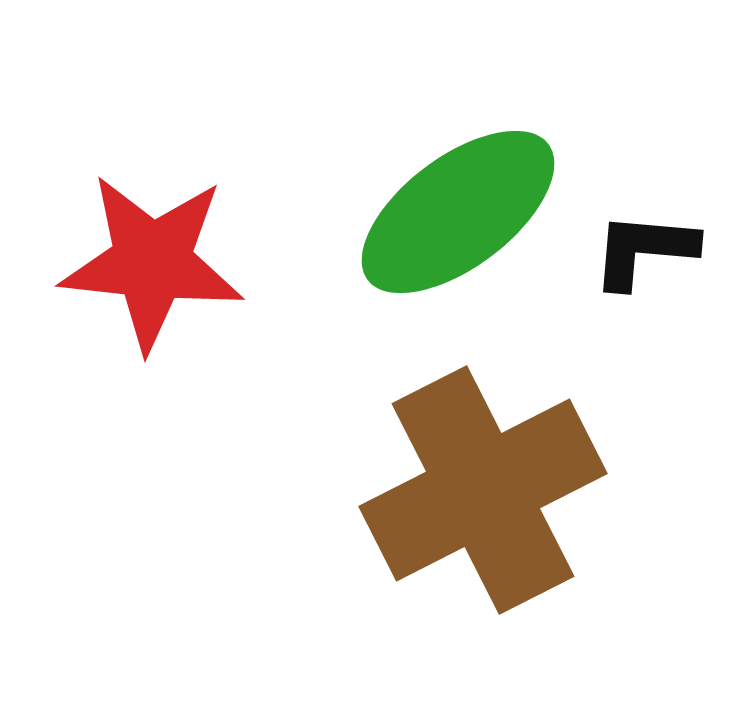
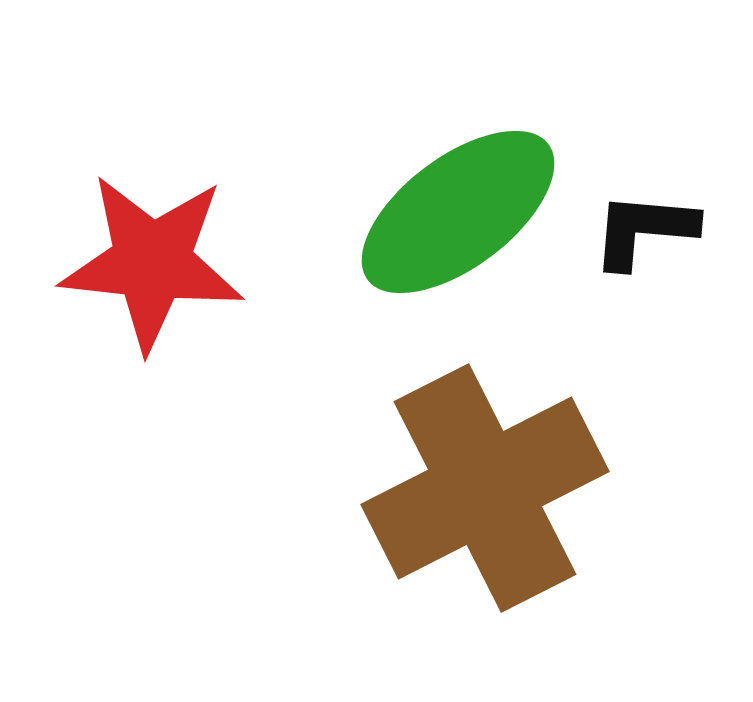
black L-shape: moved 20 px up
brown cross: moved 2 px right, 2 px up
